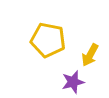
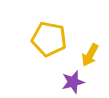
yellow pentagon: moved 1 px right, 1 px up
